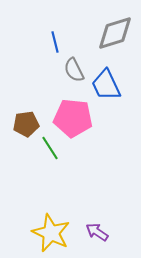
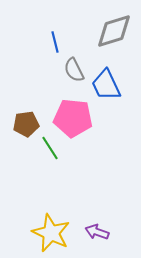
gray diamond: moved 1 px left, 2 px up
purple arrow: rotated 15 degrees counterclockwise
